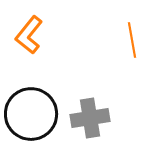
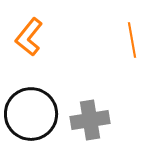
orange L-shape: moved 2 px down
gray cross: moved 2 px down
